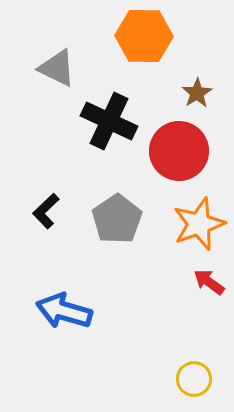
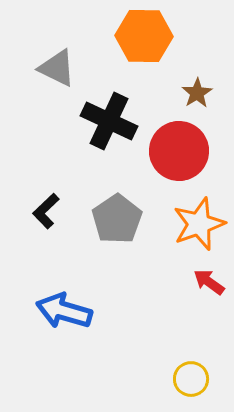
yellow circle: moved 3 px left
